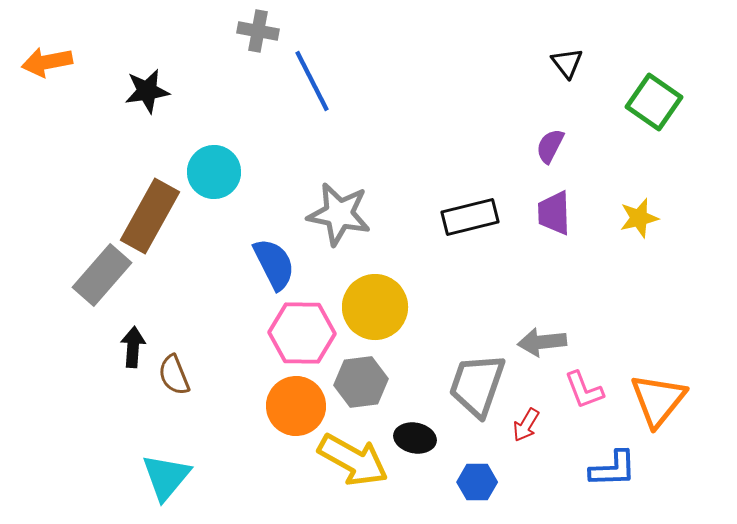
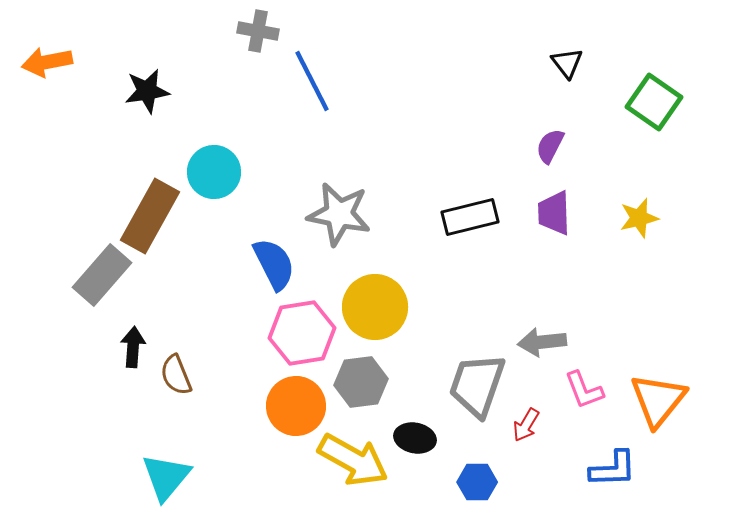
pink hexagon: rotated 10 degrees counterclockwise
brown semicircle: moved 2 px right
